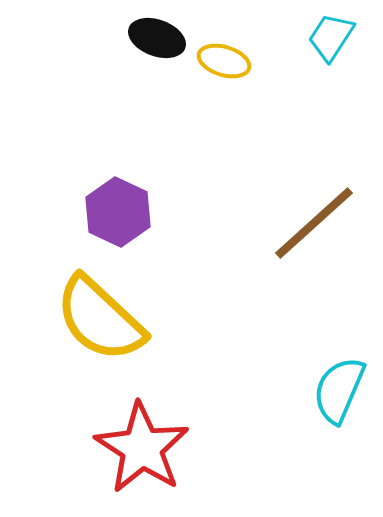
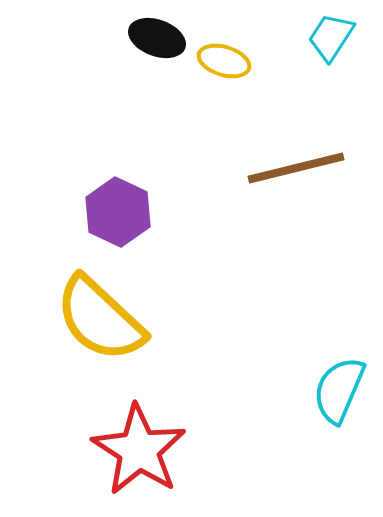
brown line: moved 18 px left, 55 px up; rotated 28 degrees clockwise
red star: moved 3 px left, 2 px down
